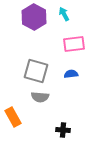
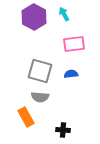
gray square: moved 4 px right
orange rectangle: moved 13 px right
